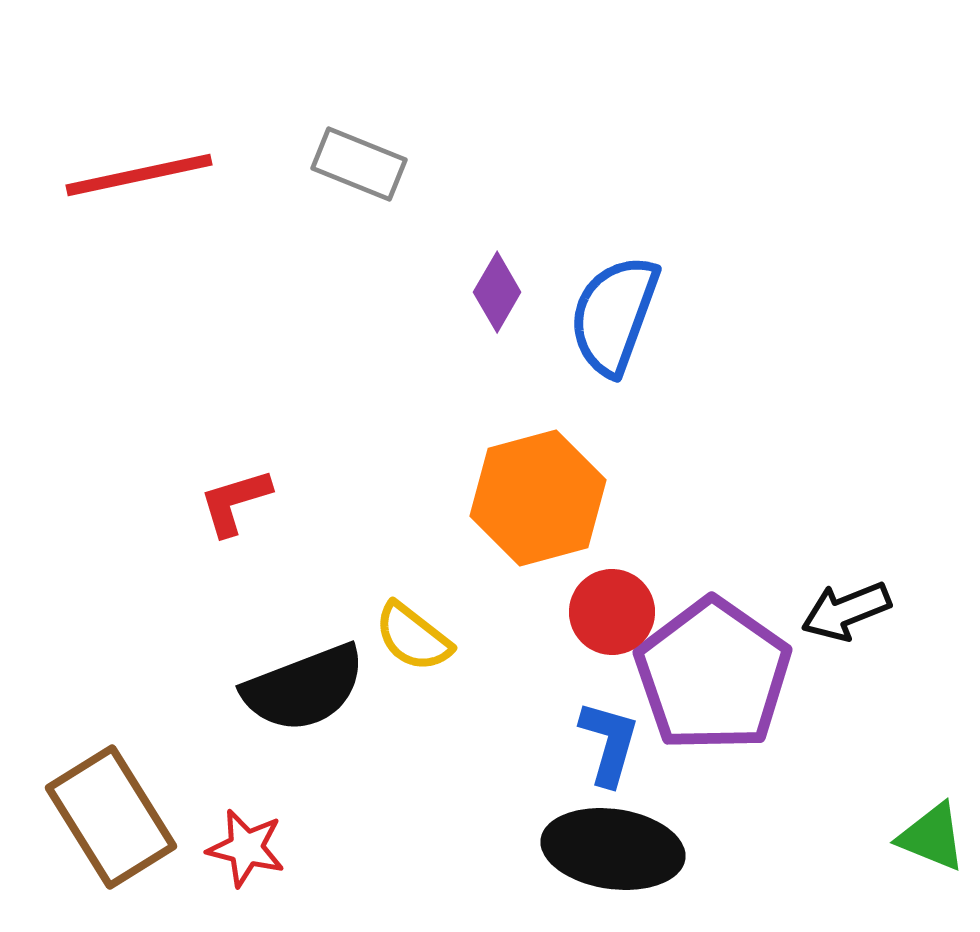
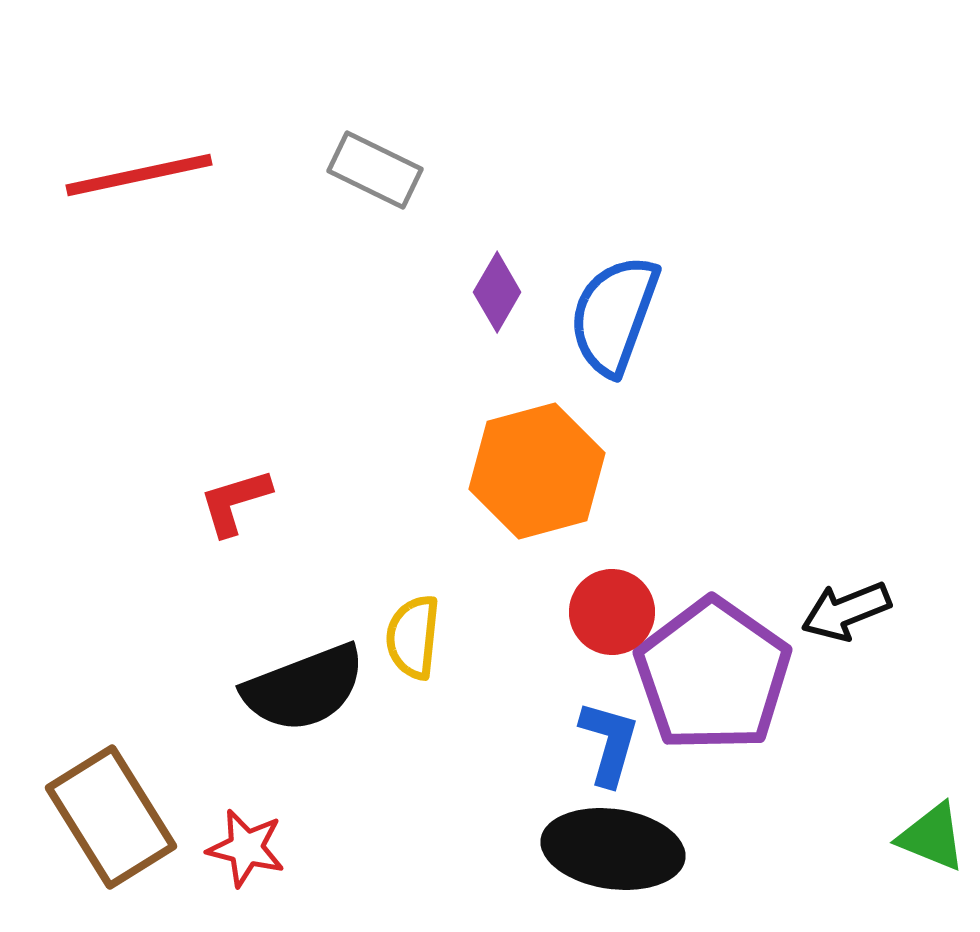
gray rectangle: moved 16 px right, 6 px down; rotated 4 degrees clockwise
orange hexagon: moved 1 px left, 27 px up
yellow semicircle: rotated 58 degrees clockwise
